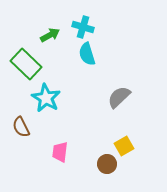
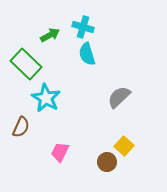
brown semicircle: rotated 130 degrees counterclockwise
yellow square: rotated 18 degrees counterclockwise
pink trapezoid: rotated 20 degrees clockwise
brown circle: moved 2 px up
